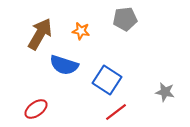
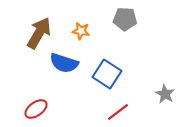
gray pentagon: rotated 10 degrees clockwise
brown arrow: moved 1 px left, 1 px up
blue semicircle: moved 2 px up
blue square: moved 6 px up
gray star: moved 2 px down; rotated 18 degrees clockwise
red line: moved 2 px right
